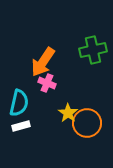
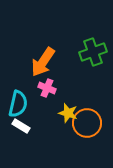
green cross: moved 2 px down; rotated 8 degrees counterclockwise
pink cross: moved 5 px down
cyan semicircle: moved 1 px left, 1 px down
yellow star: rotated 18 degrees counterclockwise
white rectangle: rotated 48 degrees clockwise
